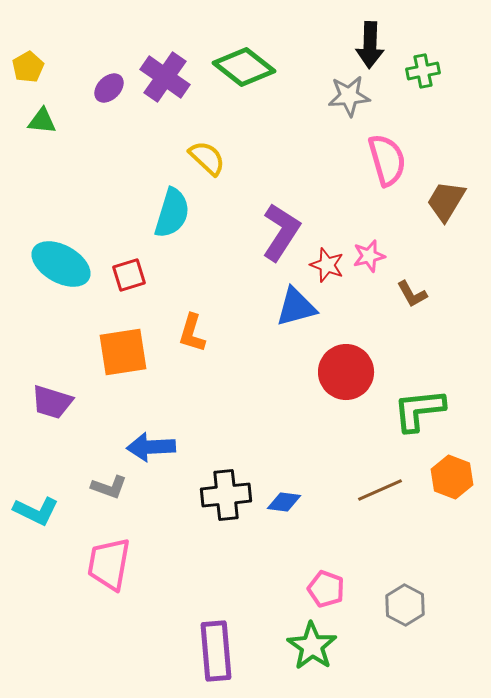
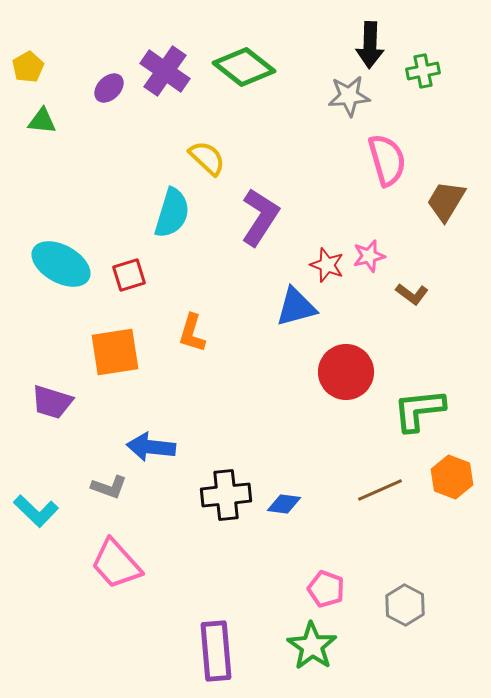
purple cross: moved 6 px up
purple L-shape: moved 21 px left, 15 px up
brown L-shape: rotated 24 degrees counterclockwise
orange square: moved 8 px left
blue arrow: rotated 9 degrees clockwise
blue diamond: moved 2 px down
cyan L-shape: rotated 18 degrees clockwise
pink trapezoid: moved 7 px right; rotated 52 degrees counterclockwise
